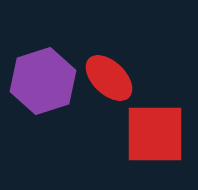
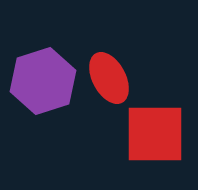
red ellipse: rotated 18 degrees clockwise
